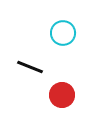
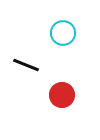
black line: moved 4 px left, 2 px up
